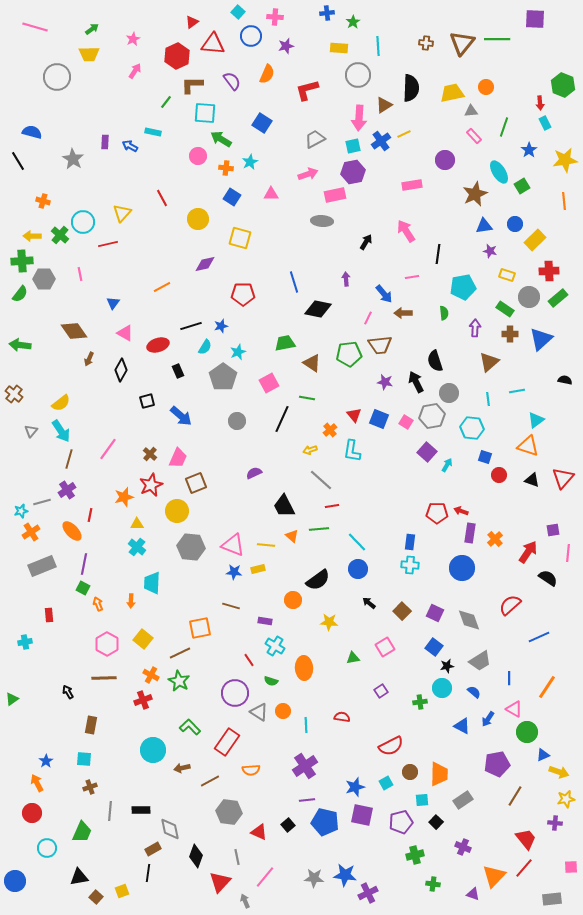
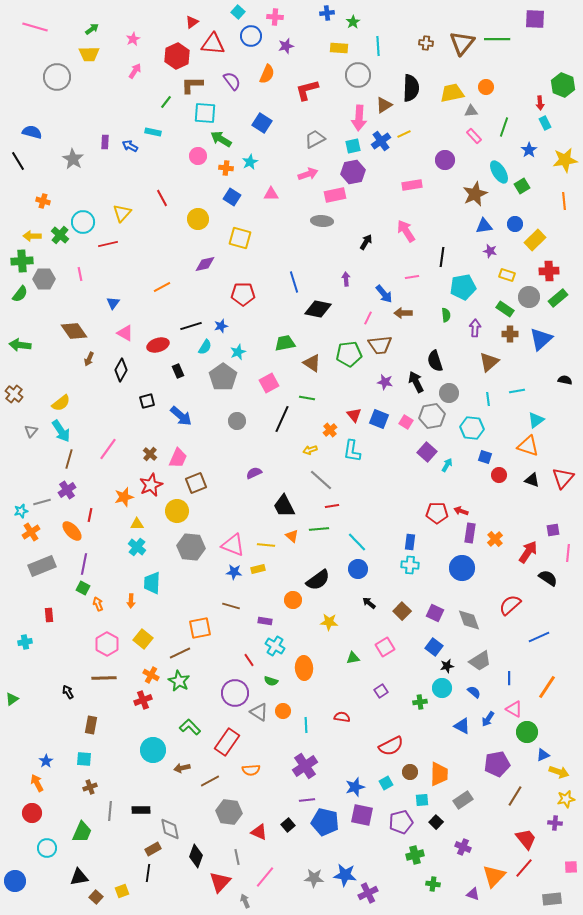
black line at (438, 254): moved 4 px right, 3 px down
green semicircle at (444, 313): moved 2 px right, 2 px down
